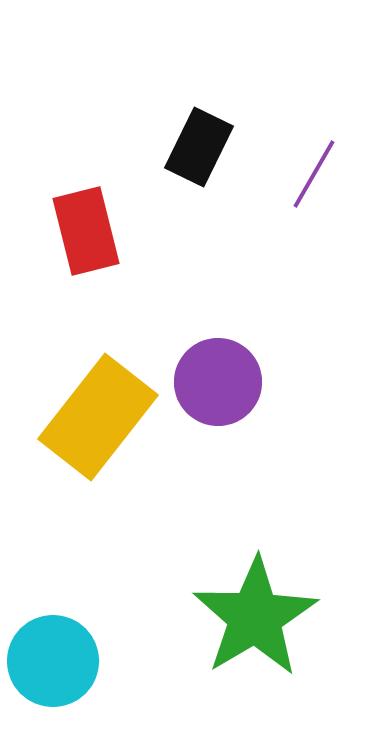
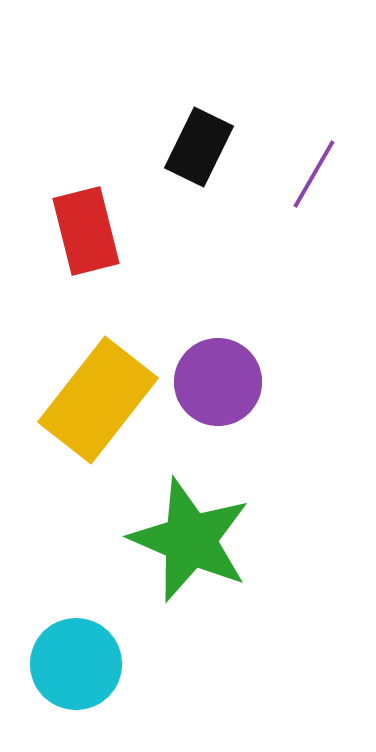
yellow rectangle: moved 17 px up
green star: moved 65 px left, 77 px up; rotated 18 degrees counterclockwise
cyan circle: moved 23 px right, 3 px down
